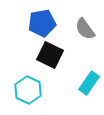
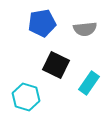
gray semicircle: rotated 60 degrees counterclockwise
black square: moved 6 px right, 10 px down
cyan hexagon: moved 2 px left, 7 px down; rotated 8 degrees counterclockwise
